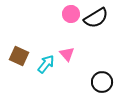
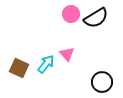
brown square: moved 12 px down
